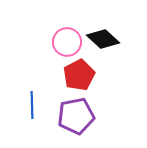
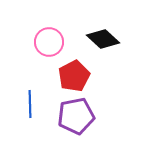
pink circle: moved 18 px left
red pentagon: moved 5 px left, 1 px down
blue line: moved 2 px left, 1 px up
